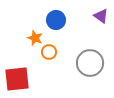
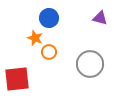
purple triangle: moved 1 px left, 2 px down; rotated 21 degrees counterclockwise
blue circle: moved 7 px left, 2 px up
gray circle: moved 1 px down
